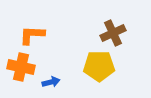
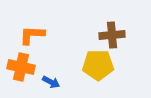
brown cross: moved 1 px left, 2 px down; rotated 20 degrees clockwise
yellow pentagon: moved 1 px left, 1 px up
blue arrow: rotated 42 degrees clockwise
